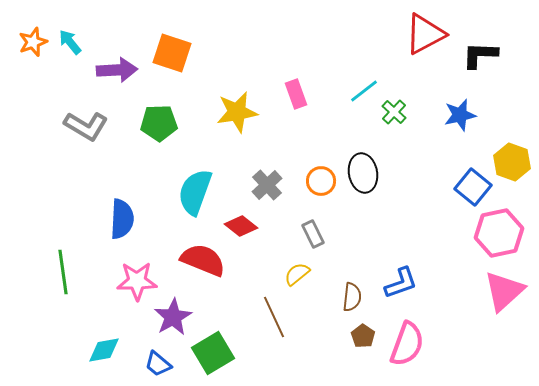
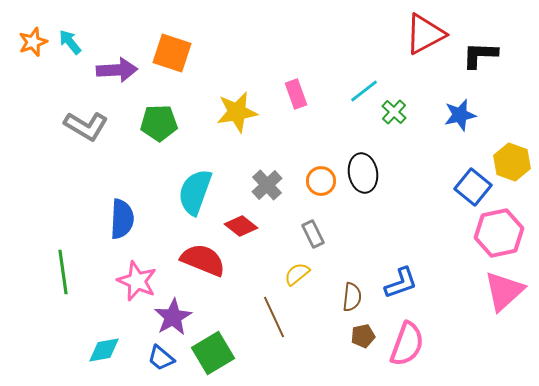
pink star: rotated 24 degrees clockwise
brown pentagon: rotated 25 degrees clockwise
blue trapezoid: moved 3 px right, 6 px up
